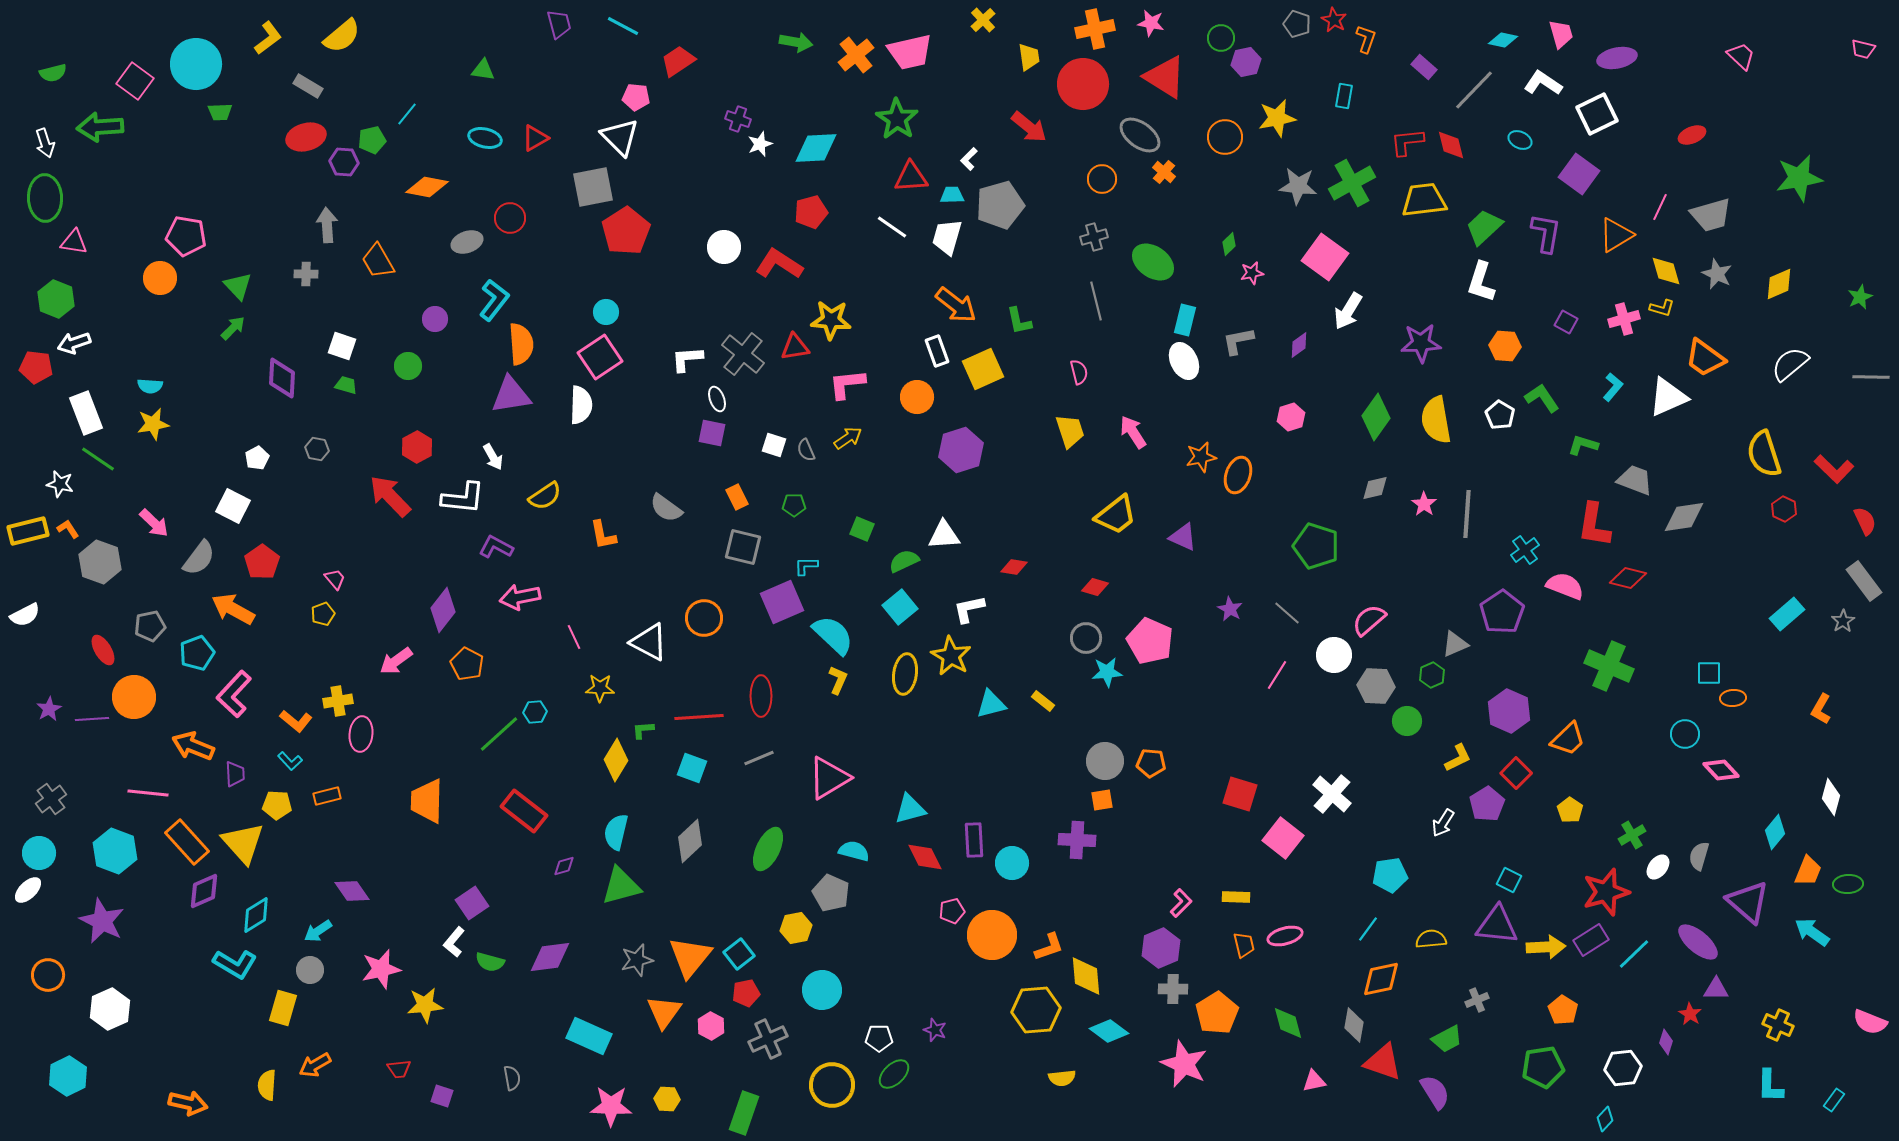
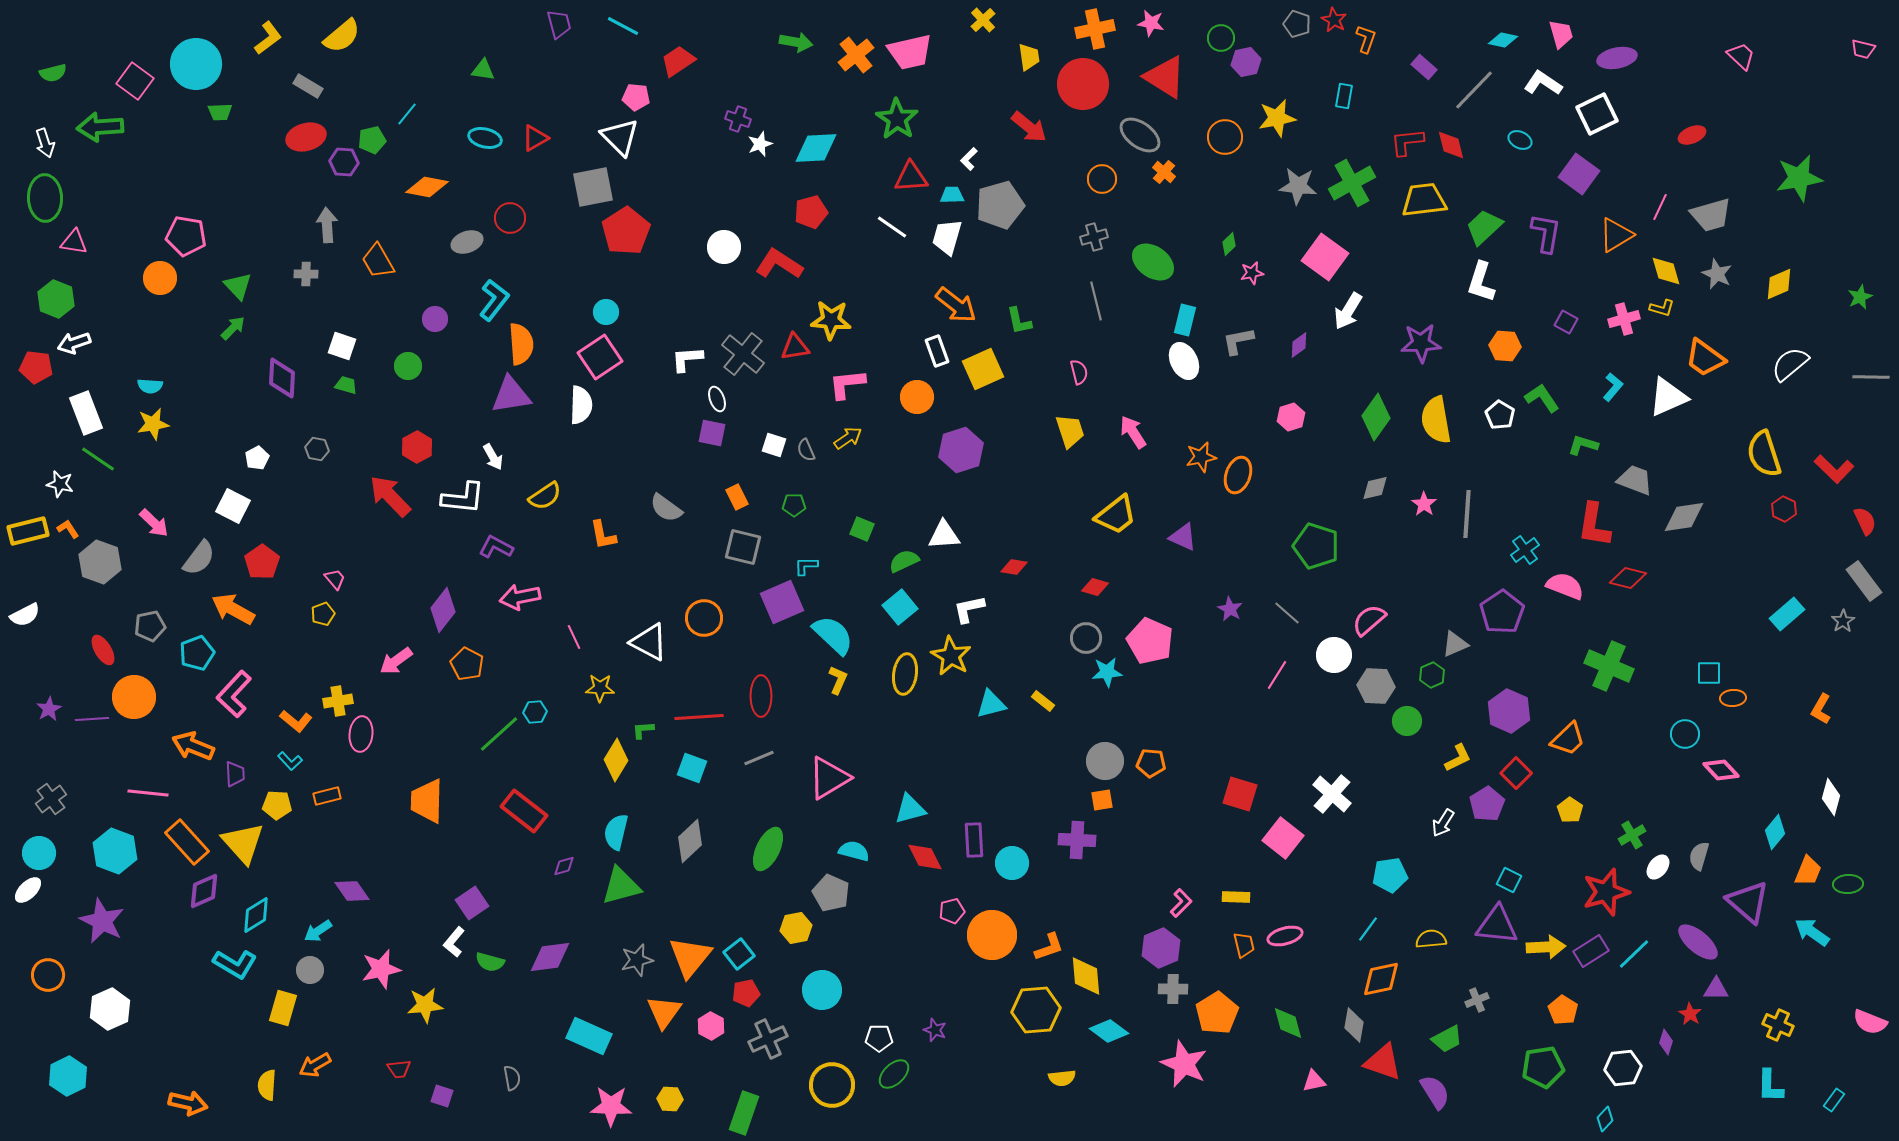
purple rectangle at (1591, 940): moved 11 px down
yellow hexagon at (667, 1099): moved 3 px right
